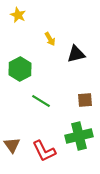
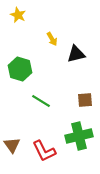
yellow arrow: moved 2 px right
green hexagon: rotated 15 degrees counterclockwise
